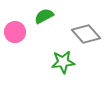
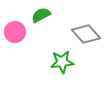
green semicircle: moved 3 px left, 1 px up
green star: moved 1 px left
